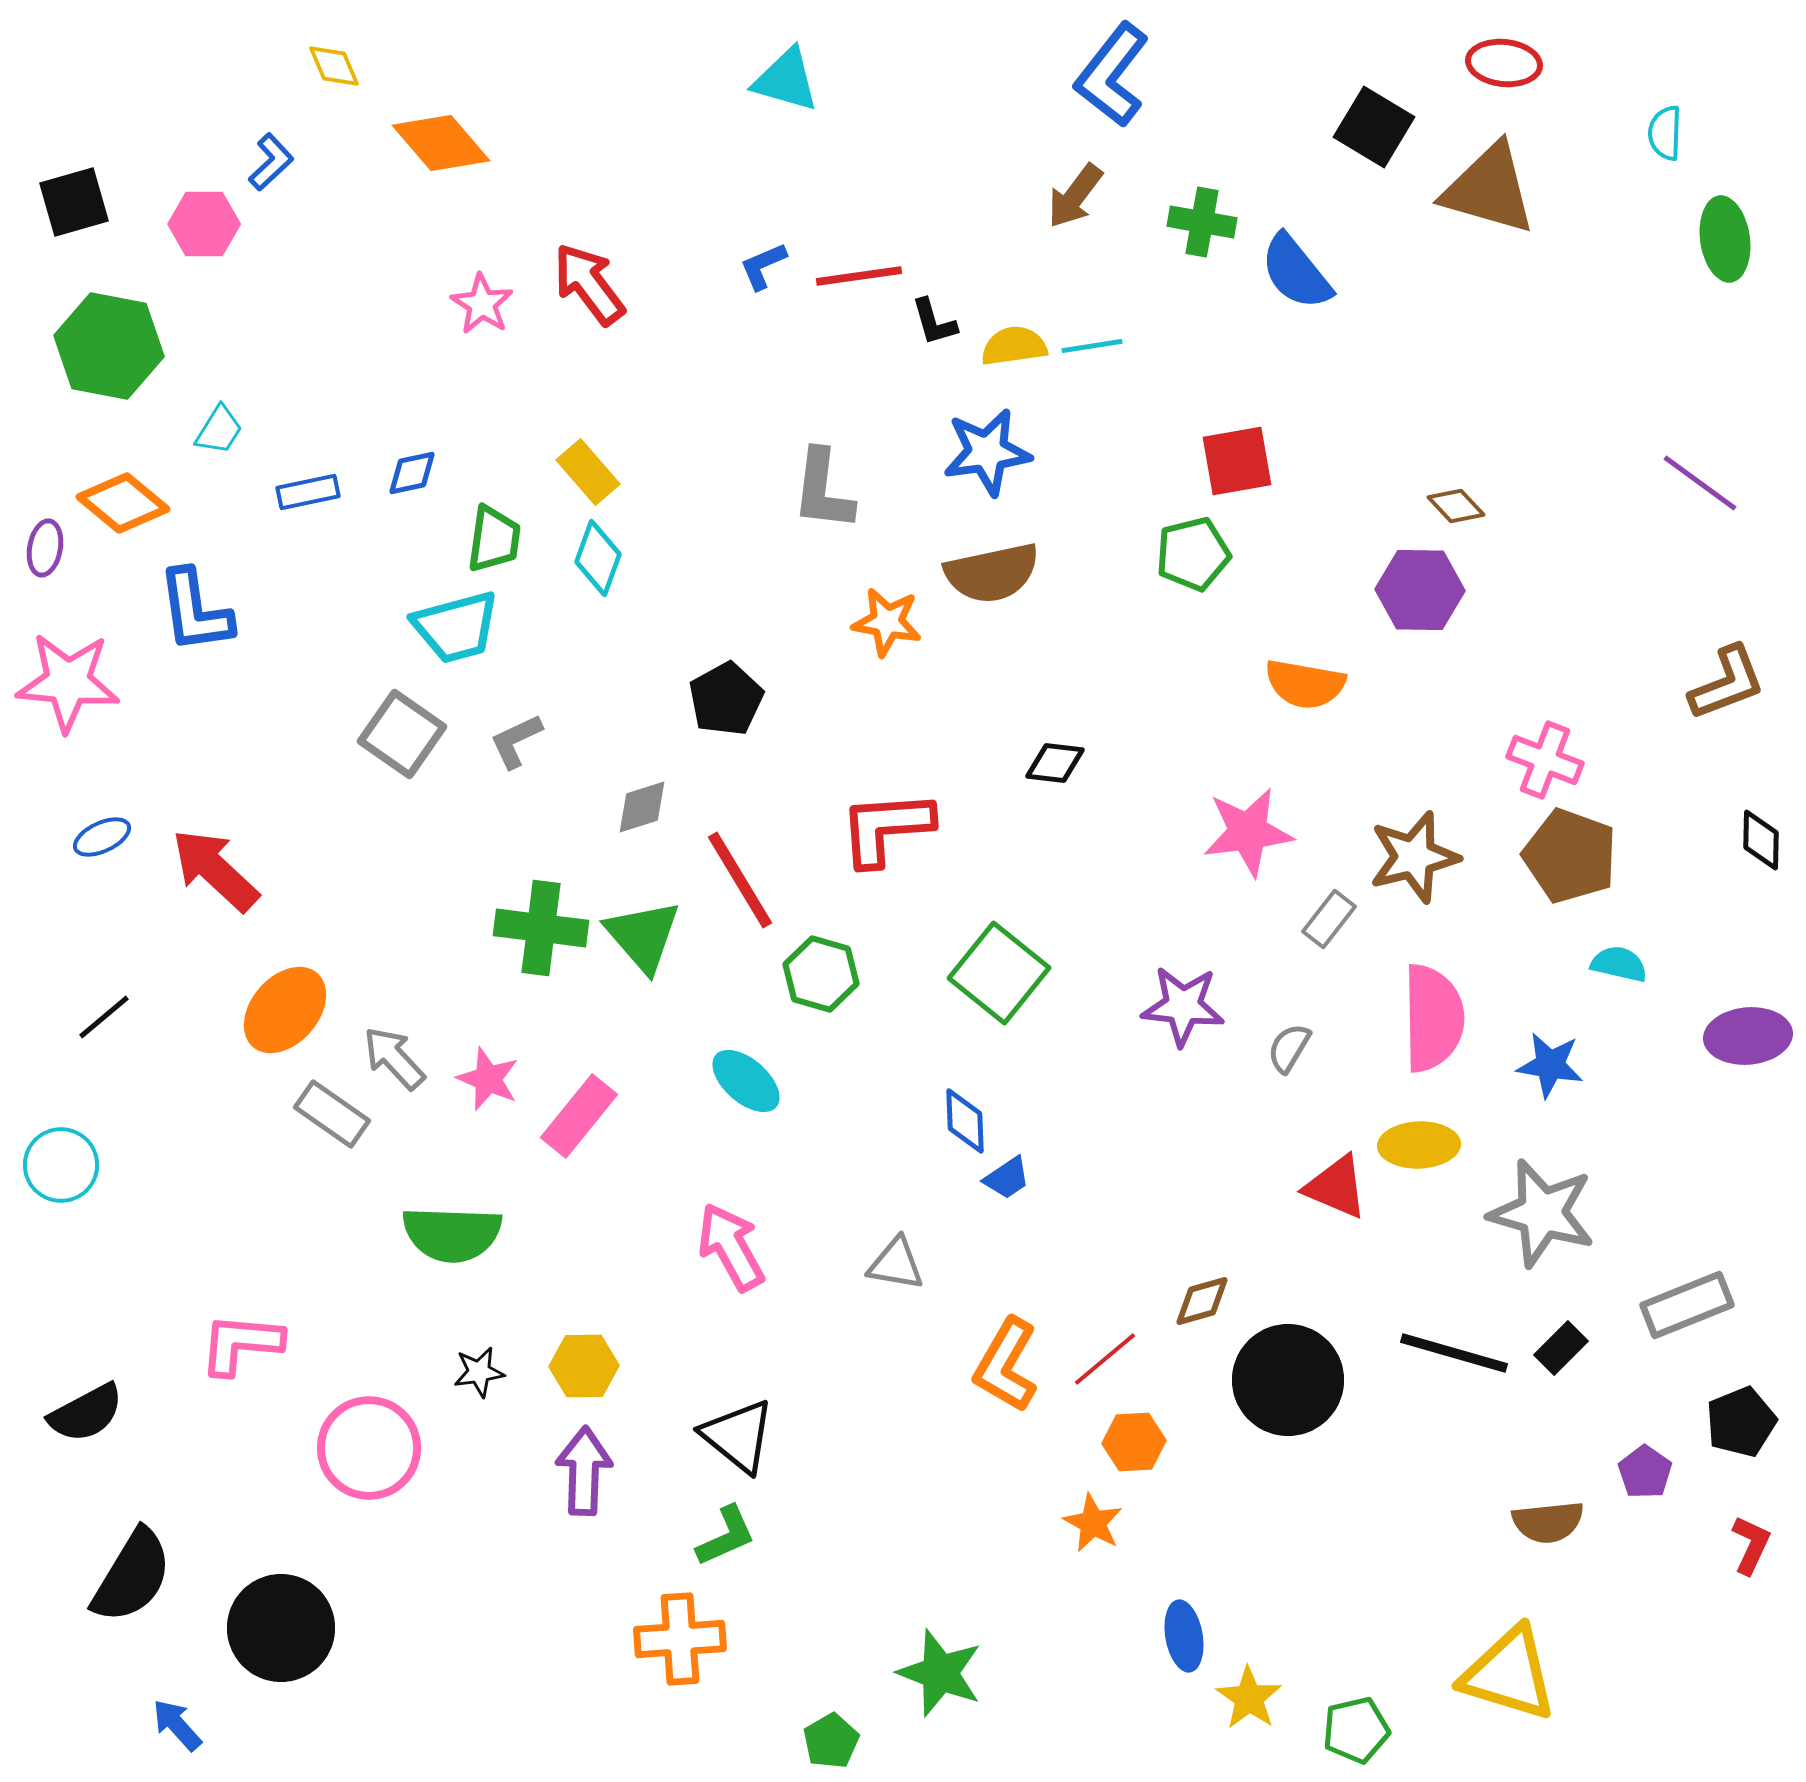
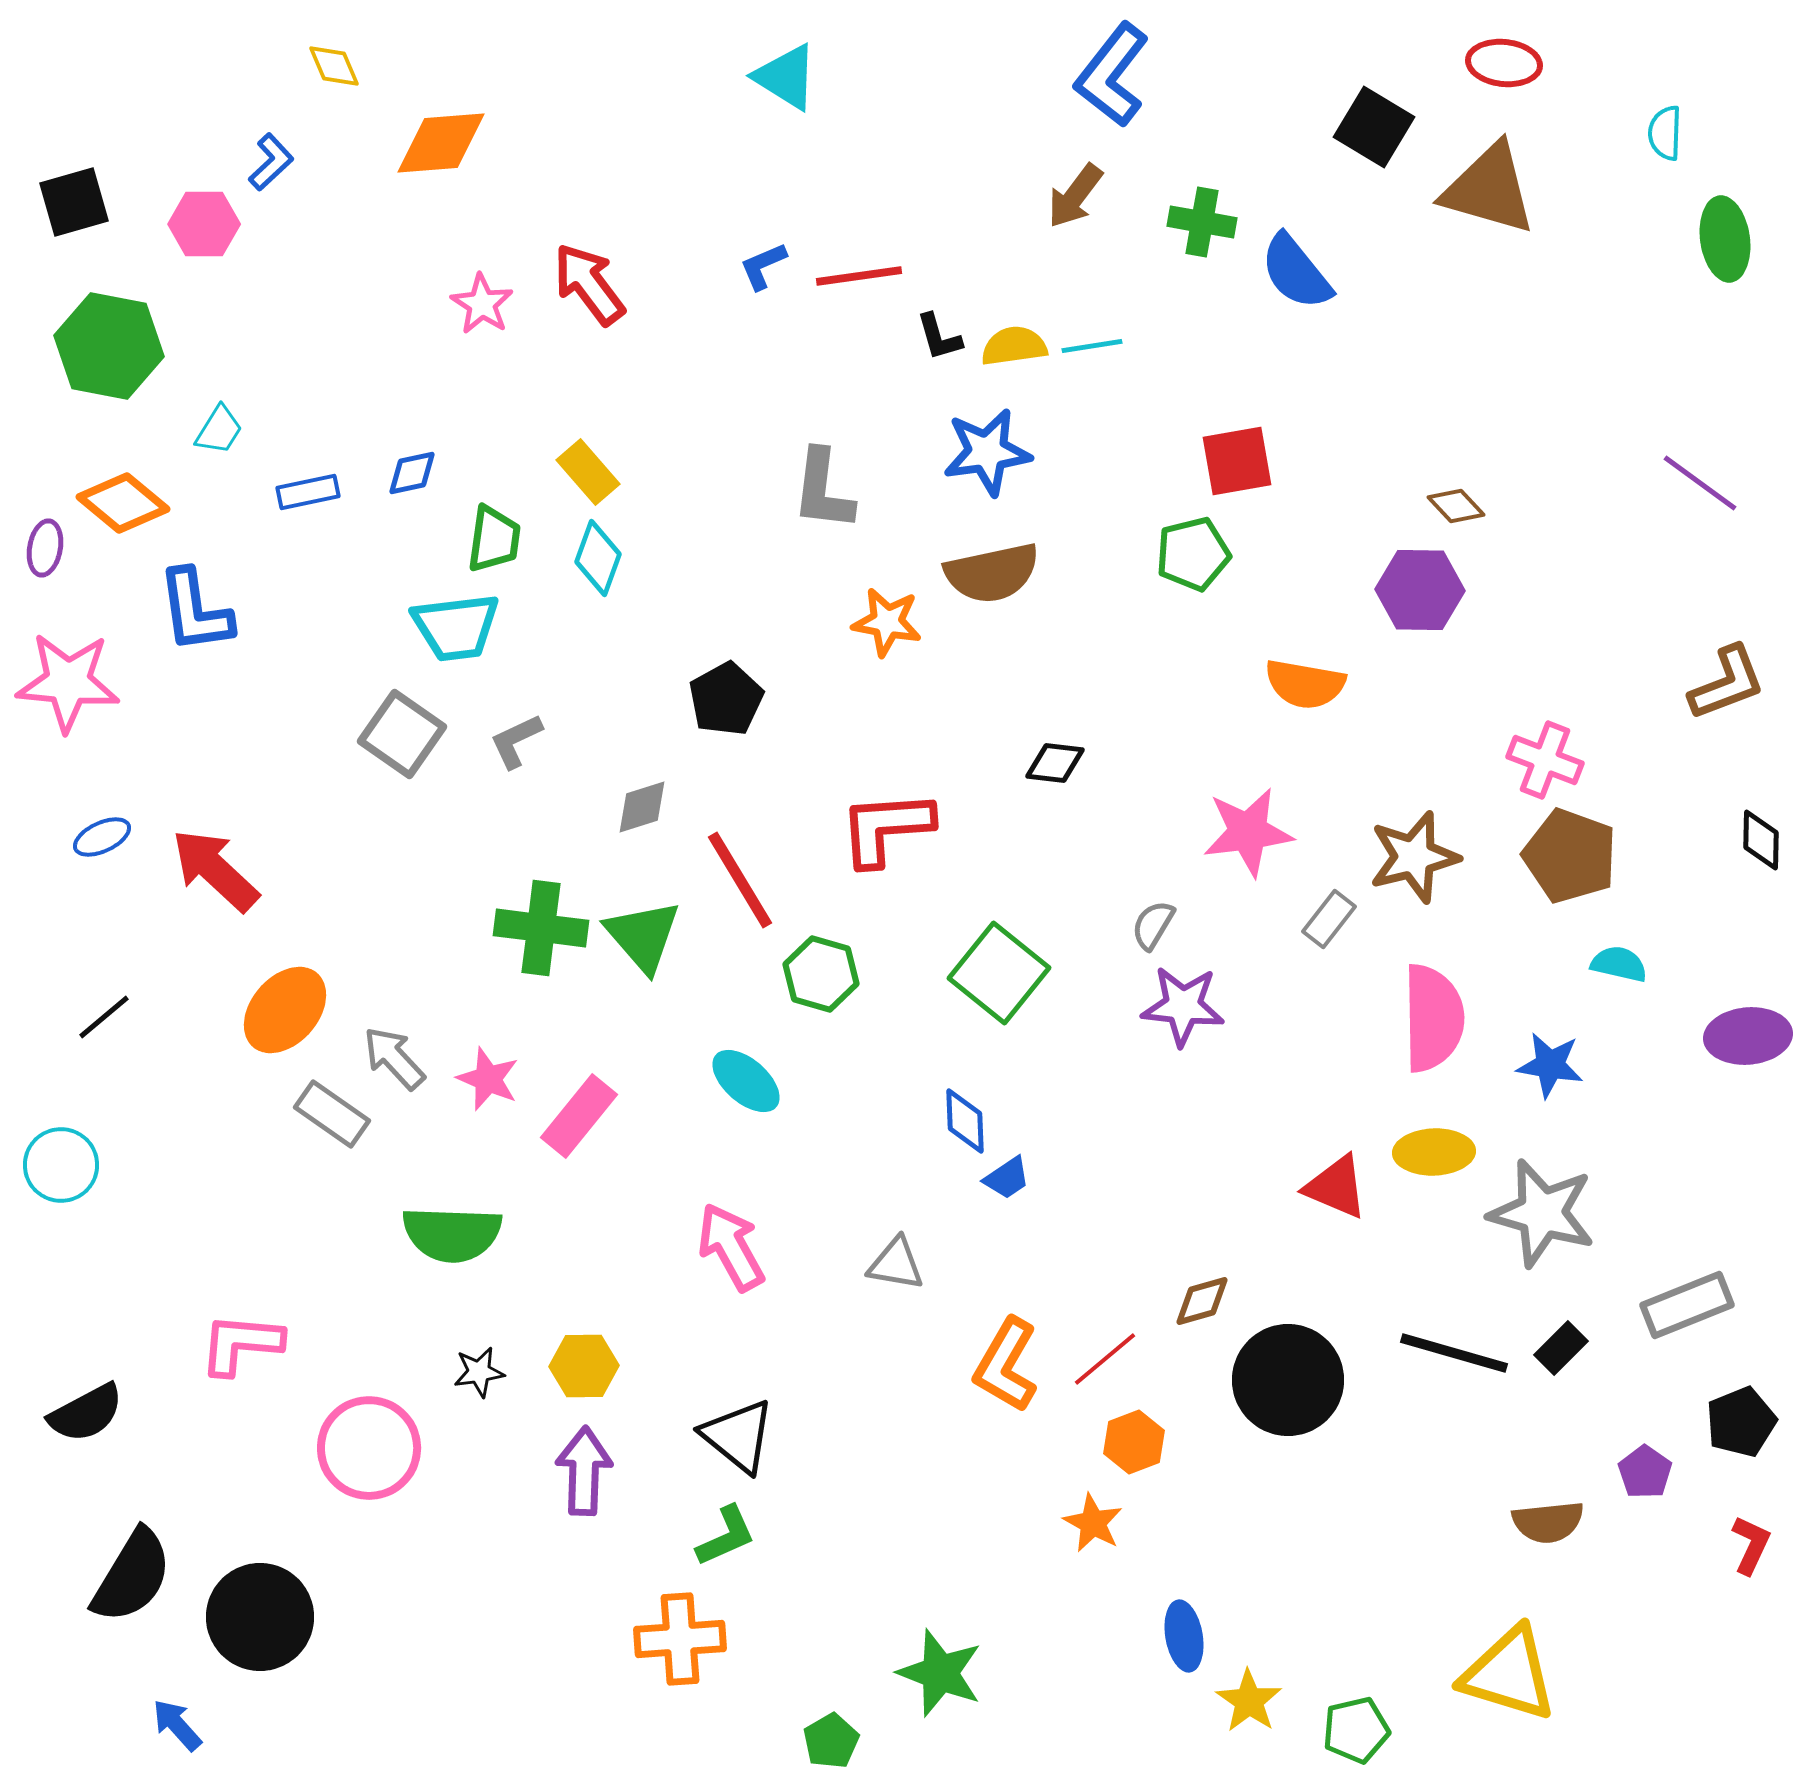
cyan triangle at (786, 80): moved 3 px up; rotated 16 degrees clockwise
orange diamond at (441, 143): rotated 54 degrees counterclockwise
black L-shape at (934, 322): moved 5 px right, 15 px down
cyan trapezoid at (456, 627): rotated 8 degrees clockwise
gray semicircle at (1289, 1048): moved 136 px left, 123 px up
yellow ellipse at (1419, 1145): moved 15 px right, 7 px down
orange hexagon at (1134, 1442): rotated 18 degrees counterclockwise
black circle at (281, 1628): moved 21 px left, 11 px up
yellow star at (1249, 1698): moved 3 px down
